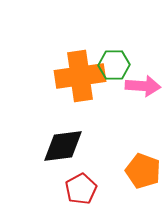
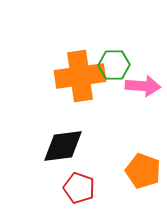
red pentagon: moved 2 px left, 1 px up; rotated 24 degrees counterclockwise
